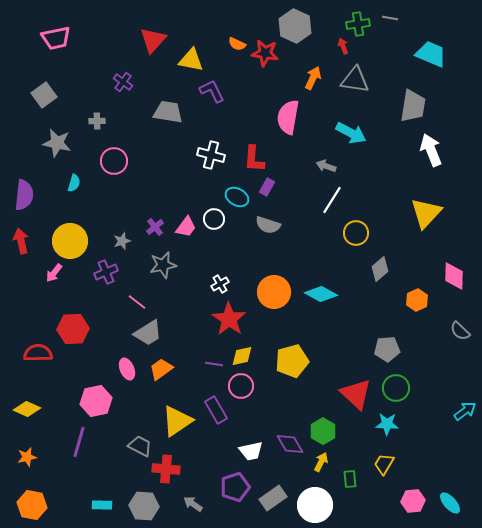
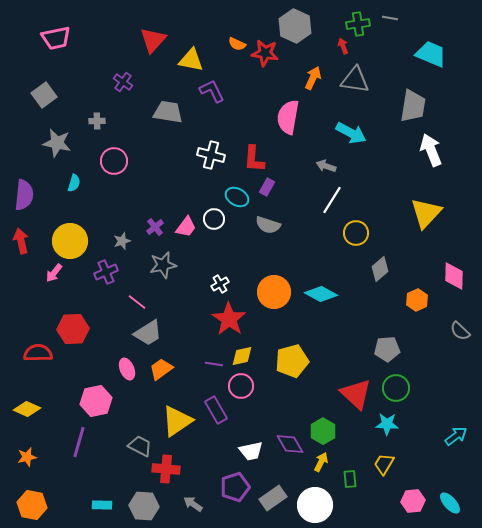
cyan arrow at (465, 411): moved 9 px left, 25 px down
